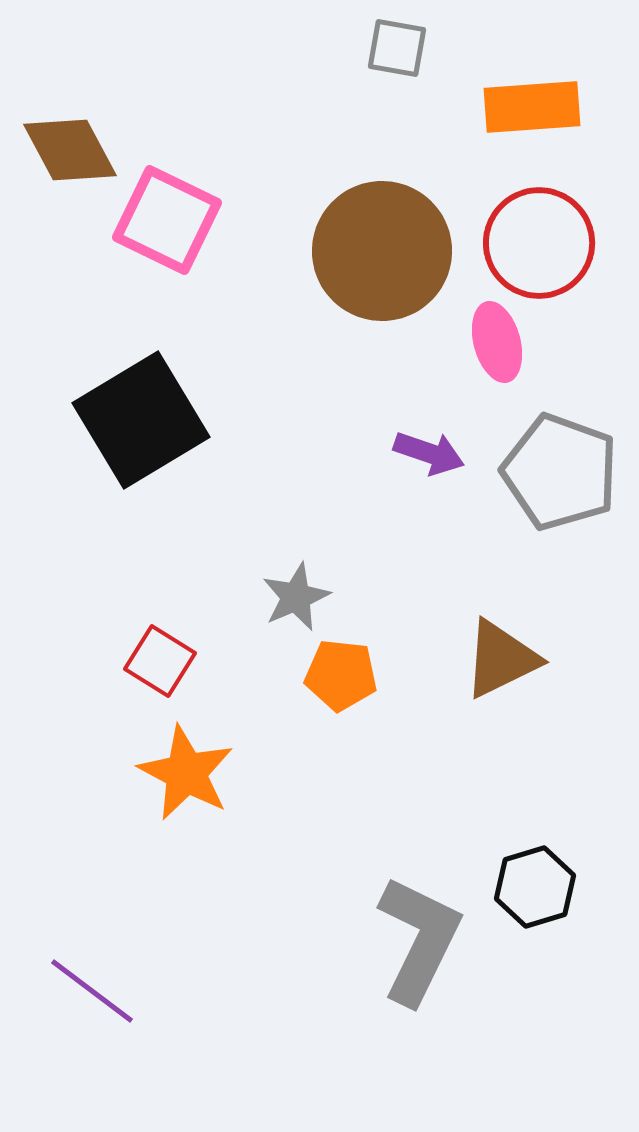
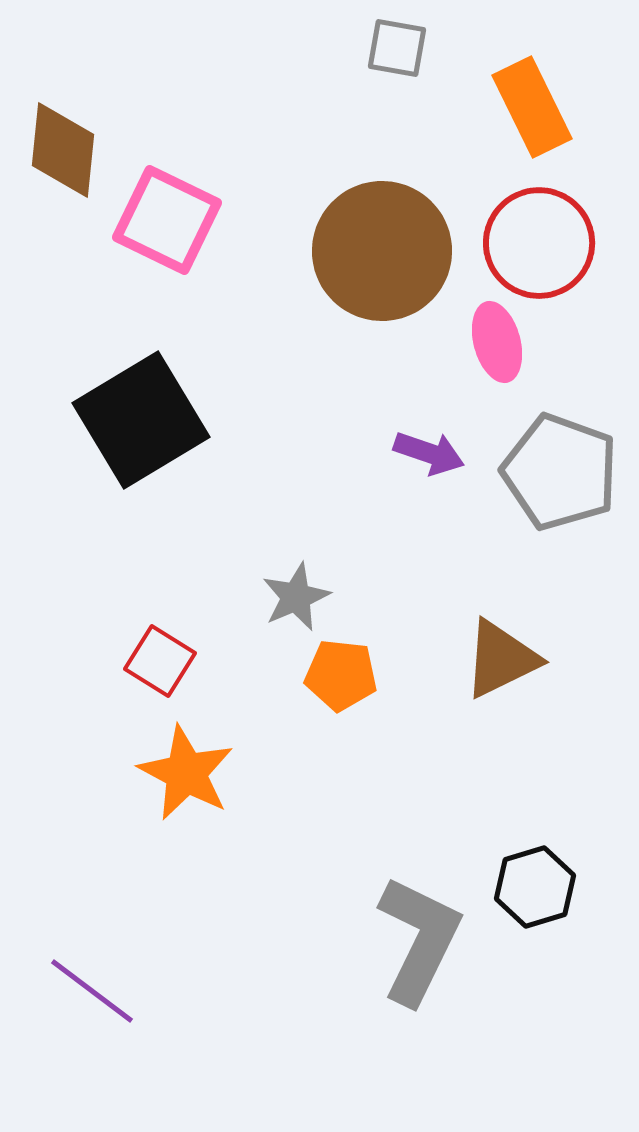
orange rectangle: rotated 68 degrees clockwise
brown diamond: moved 7 px left; rotated 34 degrees clockwise
